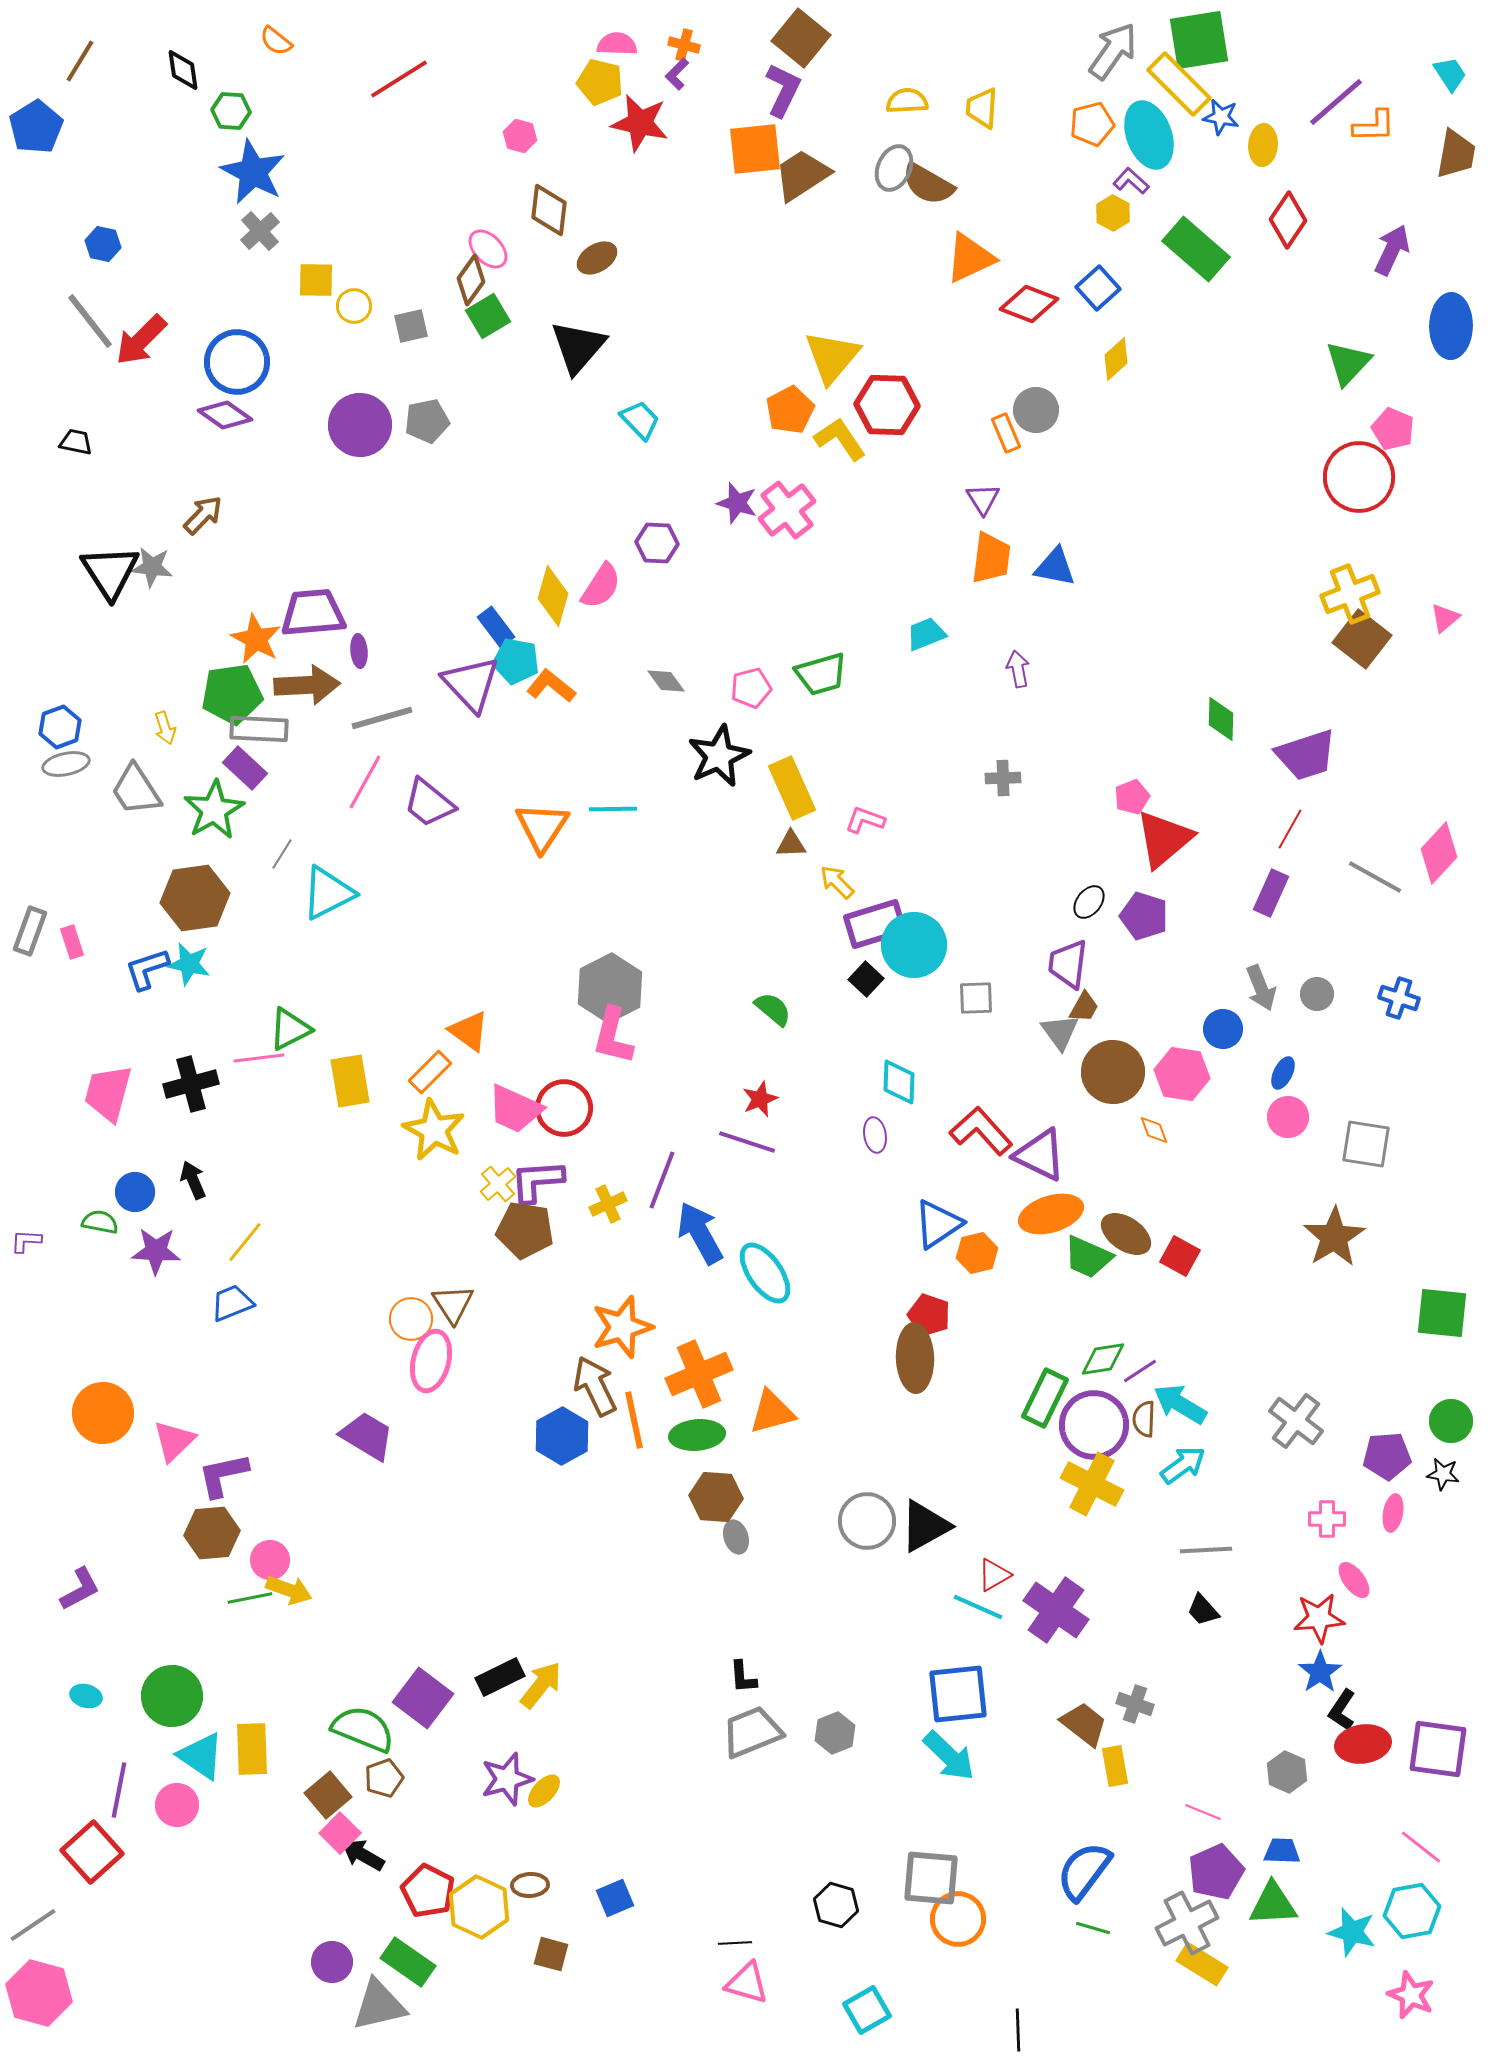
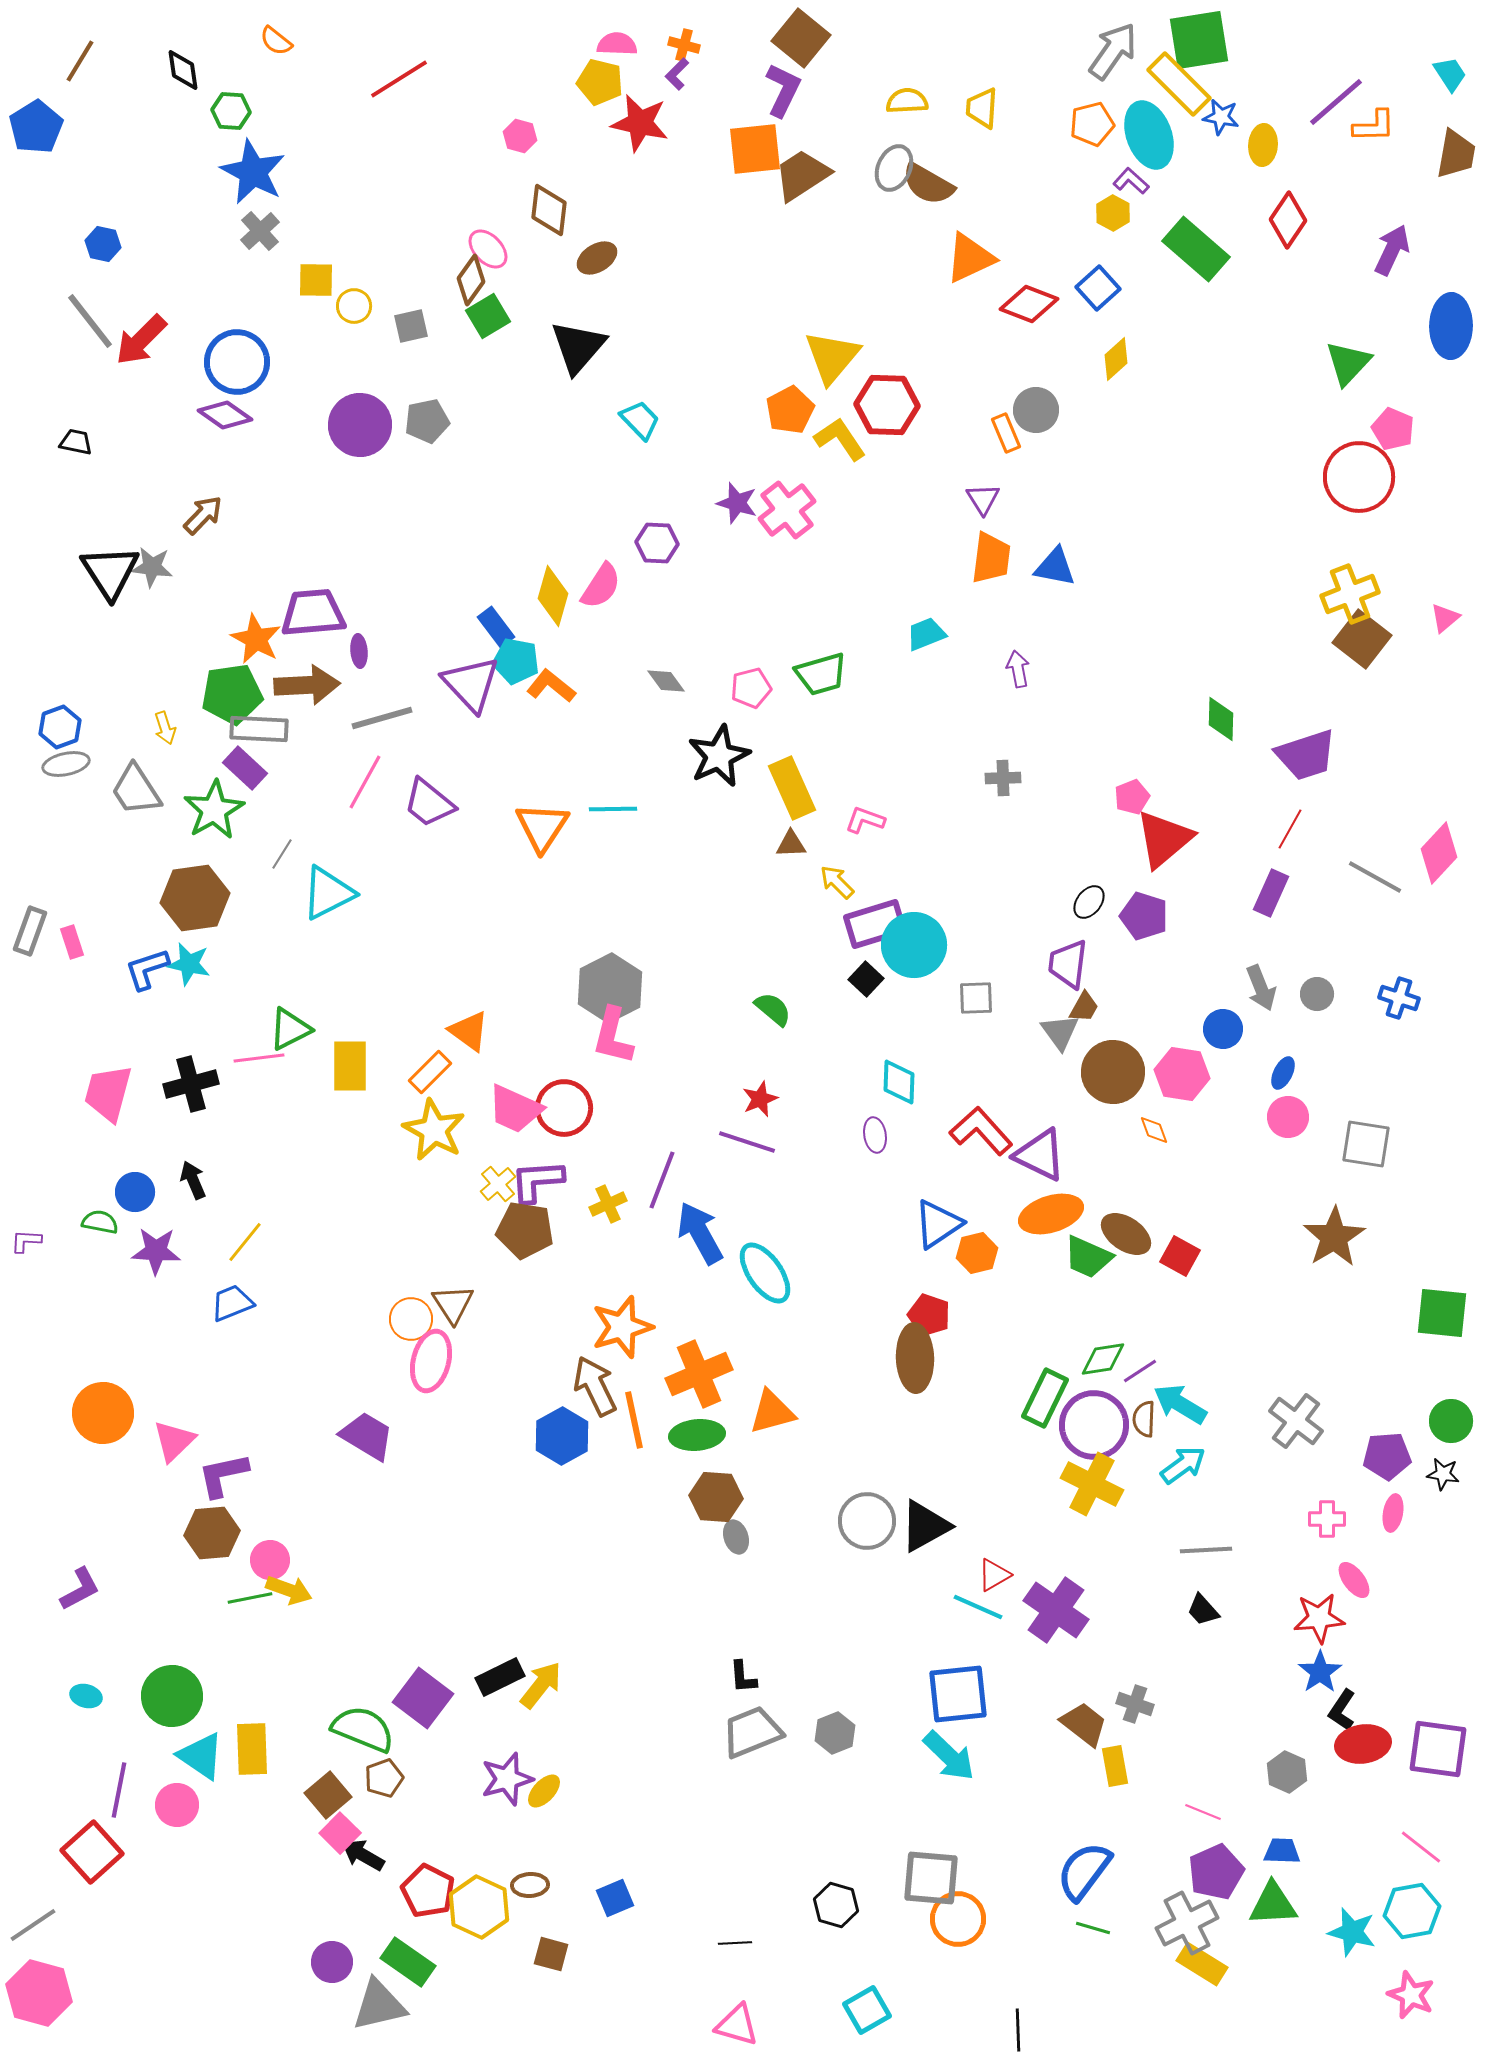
yellow rectangle at (350, 1081): moved 15 px up; rotated 10 degrees clockwise
pink triangle at (747, 1983): moved 10 px left, 42 px down
